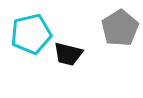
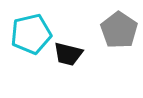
gray pentagon: moved 1 px left, 2 px down; rotated 6 degrees counterclockwise
